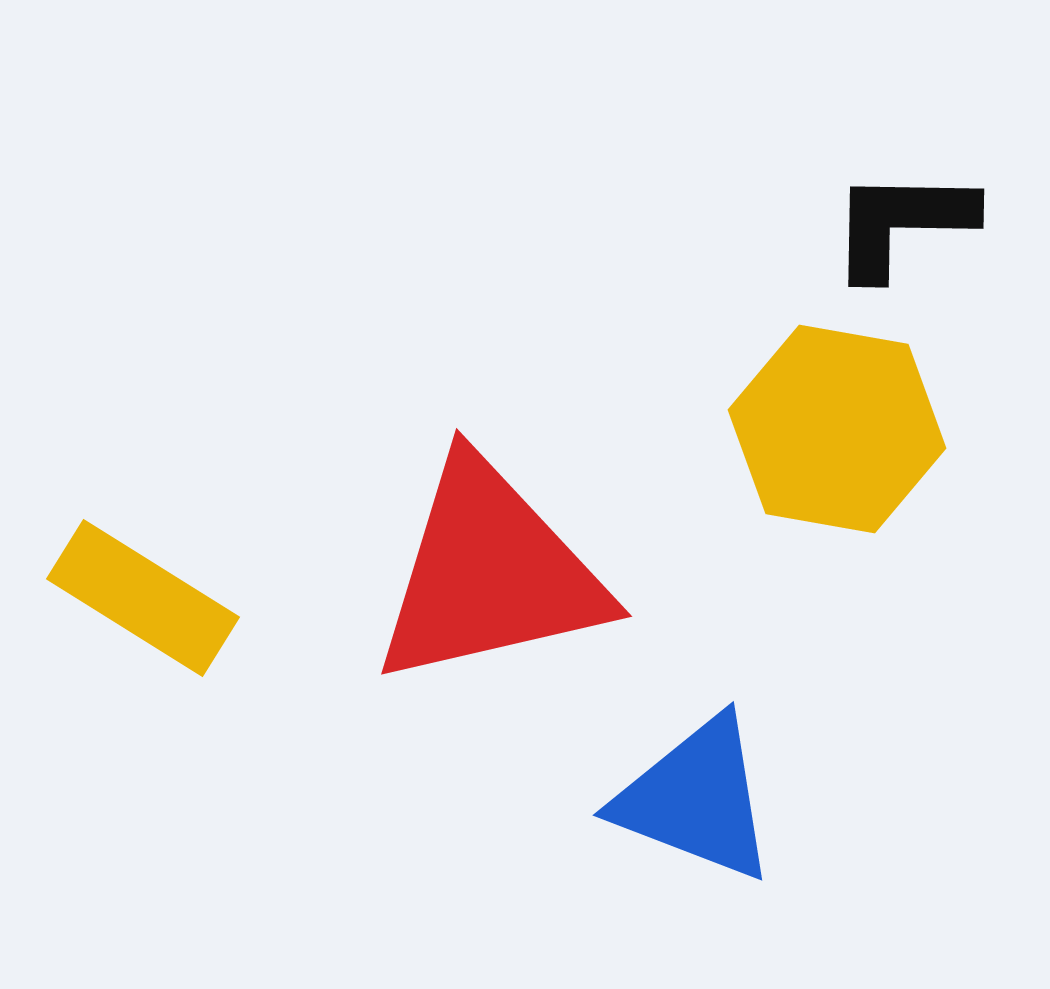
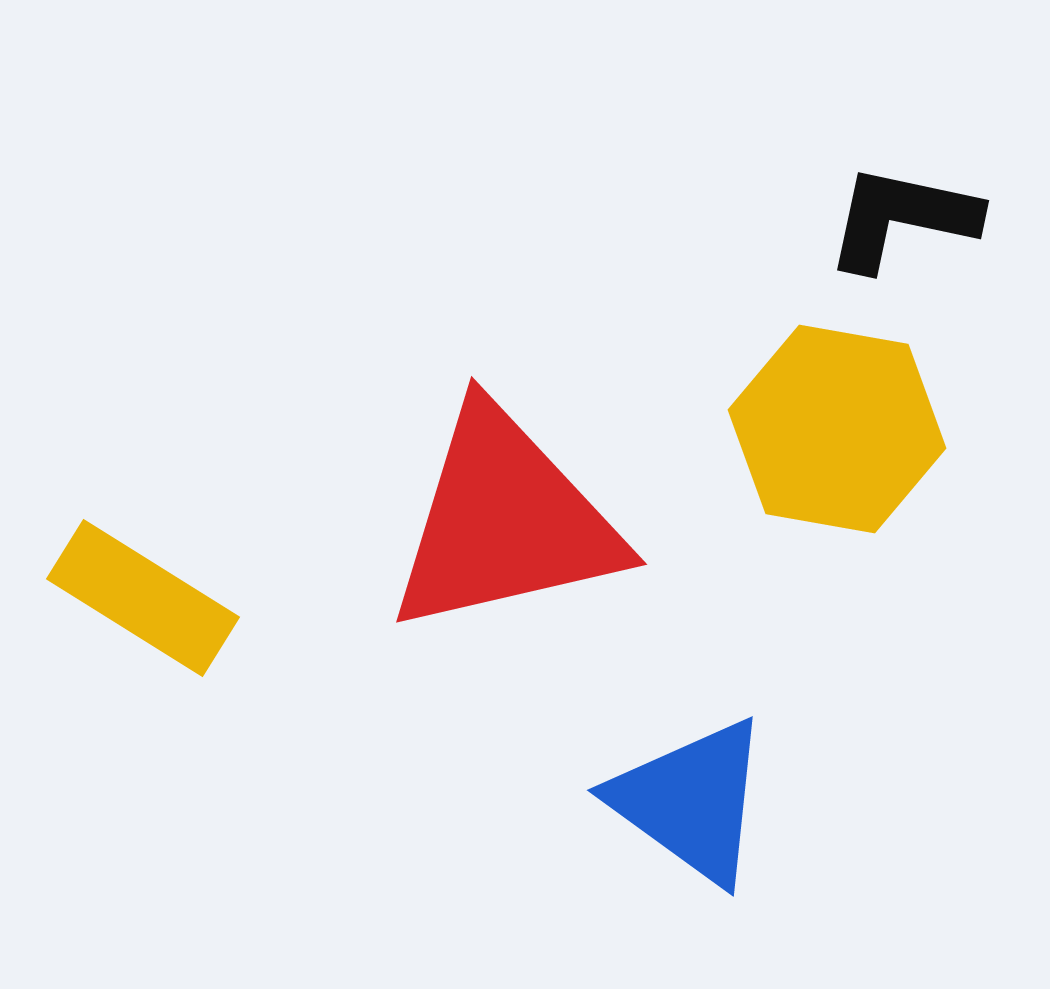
black L-shape: moved 5 px up; rotated 11 degrees clockwise
red triangle: moved 15 px right, 52 px up
blue triangle: moved 5 px left, 2 px down; rotated 15 degrees clockwise
